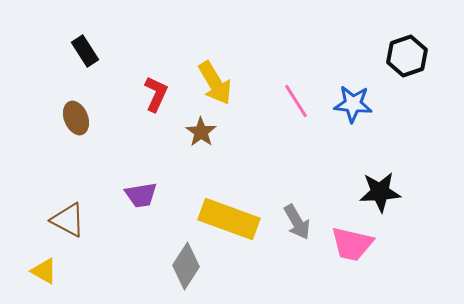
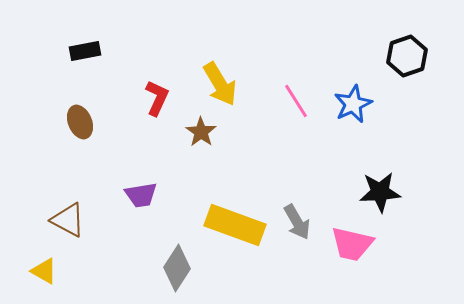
black rectangle: rotated 68 degrees counterclockwise
yellow arrow: moved 5 px right, 1 px down
red L-shape: moved 1 px right, 4 px down
blue star: rotated 30 degrees counterclockwise
brown ellipse: moved 4 px right, 4 px down
yellow rectangle: moved 6 px right, 6 px down
gray diamond: moved 9 px left, 2 px down
